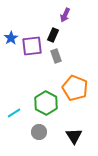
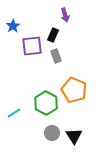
purple arrow: rotated 40 degrees counterclockwise
blue star: moved 2 px right, 12 px up
orange pentagon: moved 1 px left, 2 px down
gray circle: moved 13 px right, 1 px down
